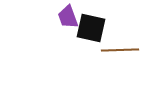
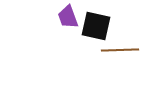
black square: moved 5 px right, 2 px up
